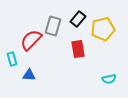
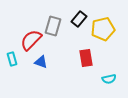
black rectangle: moved 1 px right
red rectangle: moved 8 px right, 9 px down
blue triangle: moved 12 px right, 13 px up; rotated 16 degrees clockwise
